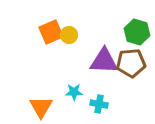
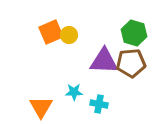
green hexagon: moved 3 px left, 1 px down
